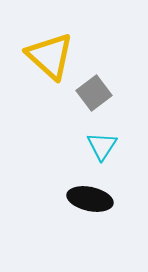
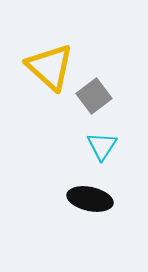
yellow triangle: moved 11 px down
gray square: moved 3 px down
